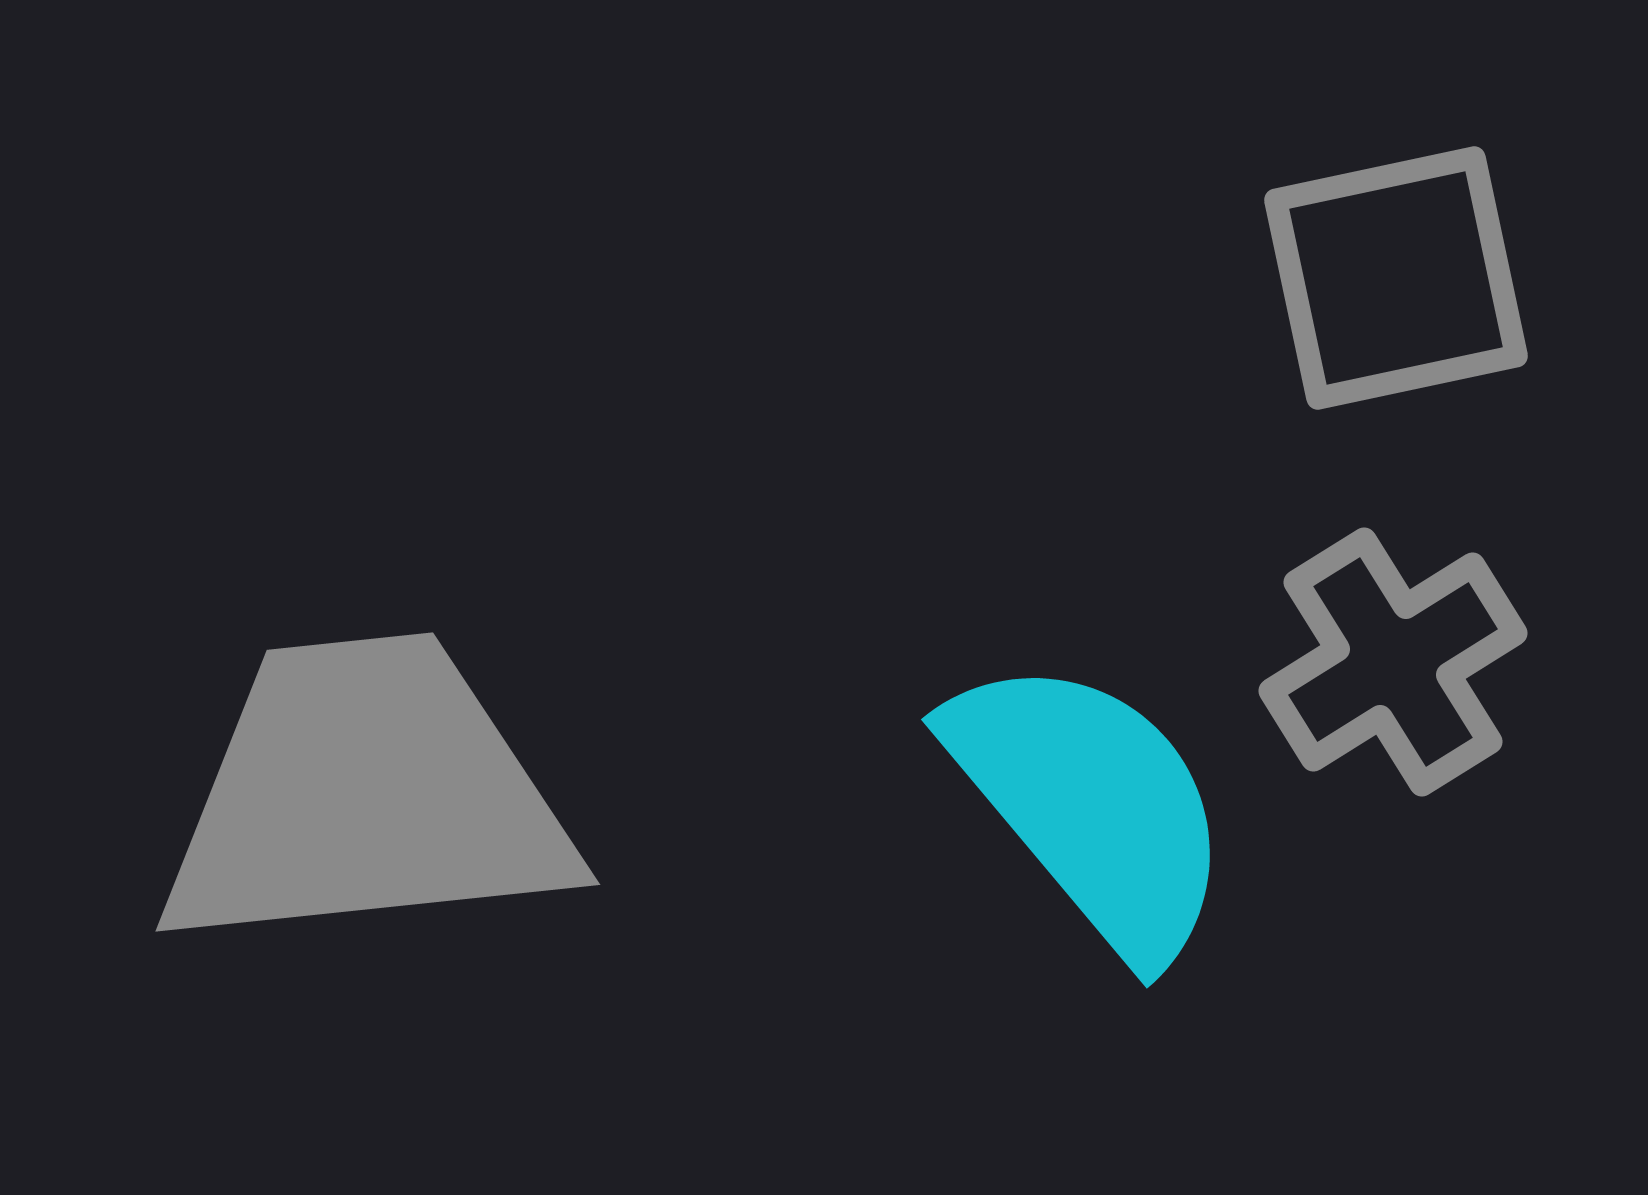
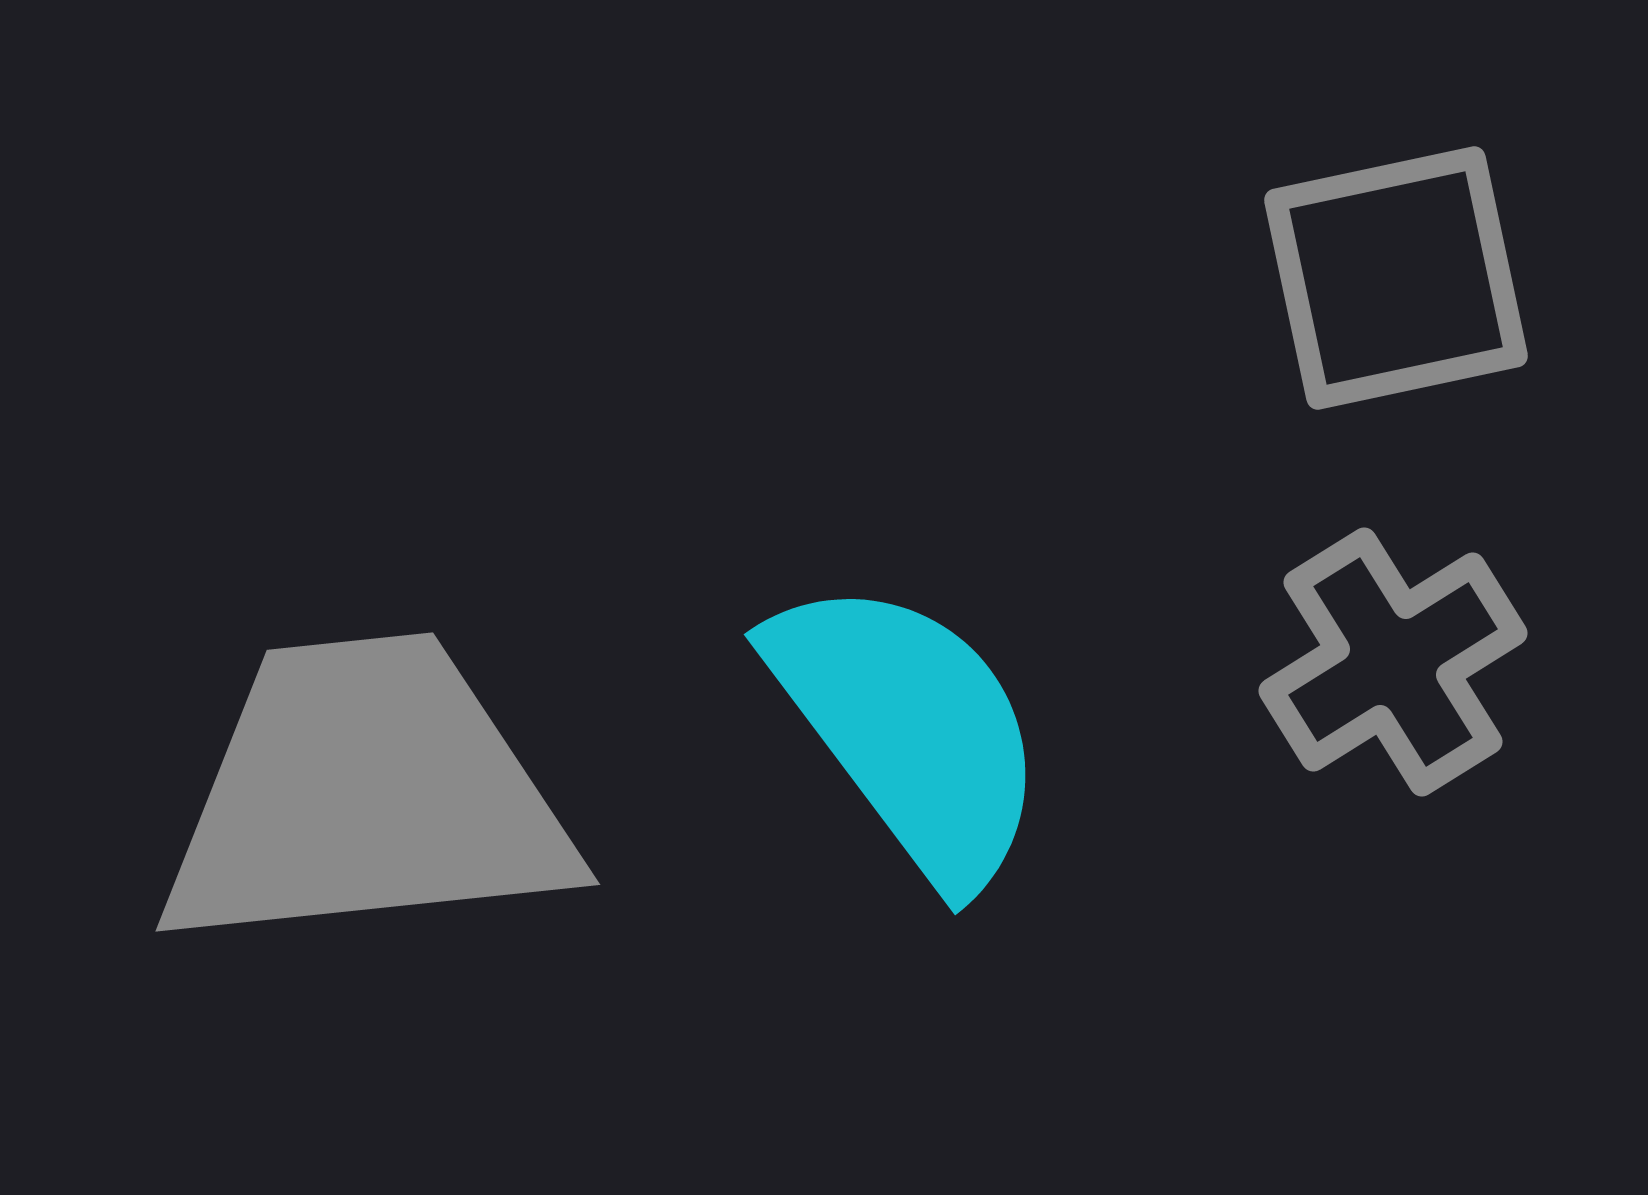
cyan semicircle: moved 182 px left, 76 px up; rotated 3 degrees clockwise
